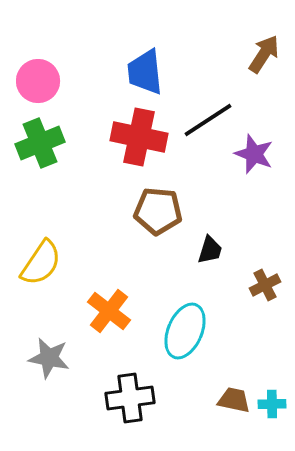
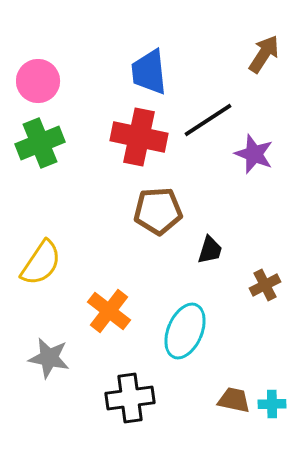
blue trapezoid: moved 4 px right
brown pentagon: rotated 9 degrees counterclockwise
